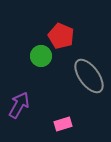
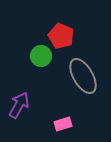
gray ellipse: moved 6 px left; rotated 6 degrees clockwise
